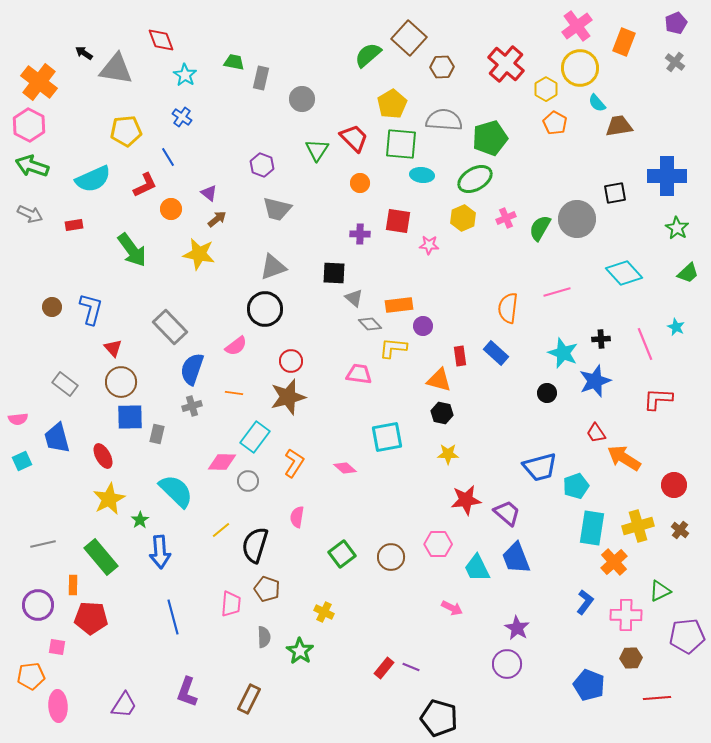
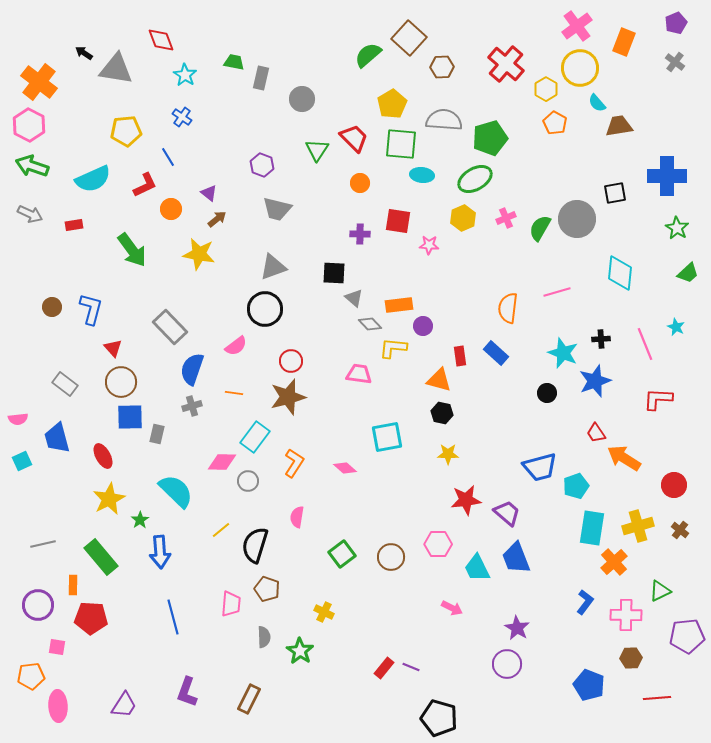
cyan diamond at (624, 273): moved 4 px left; rotated 48 degrees clockwise
